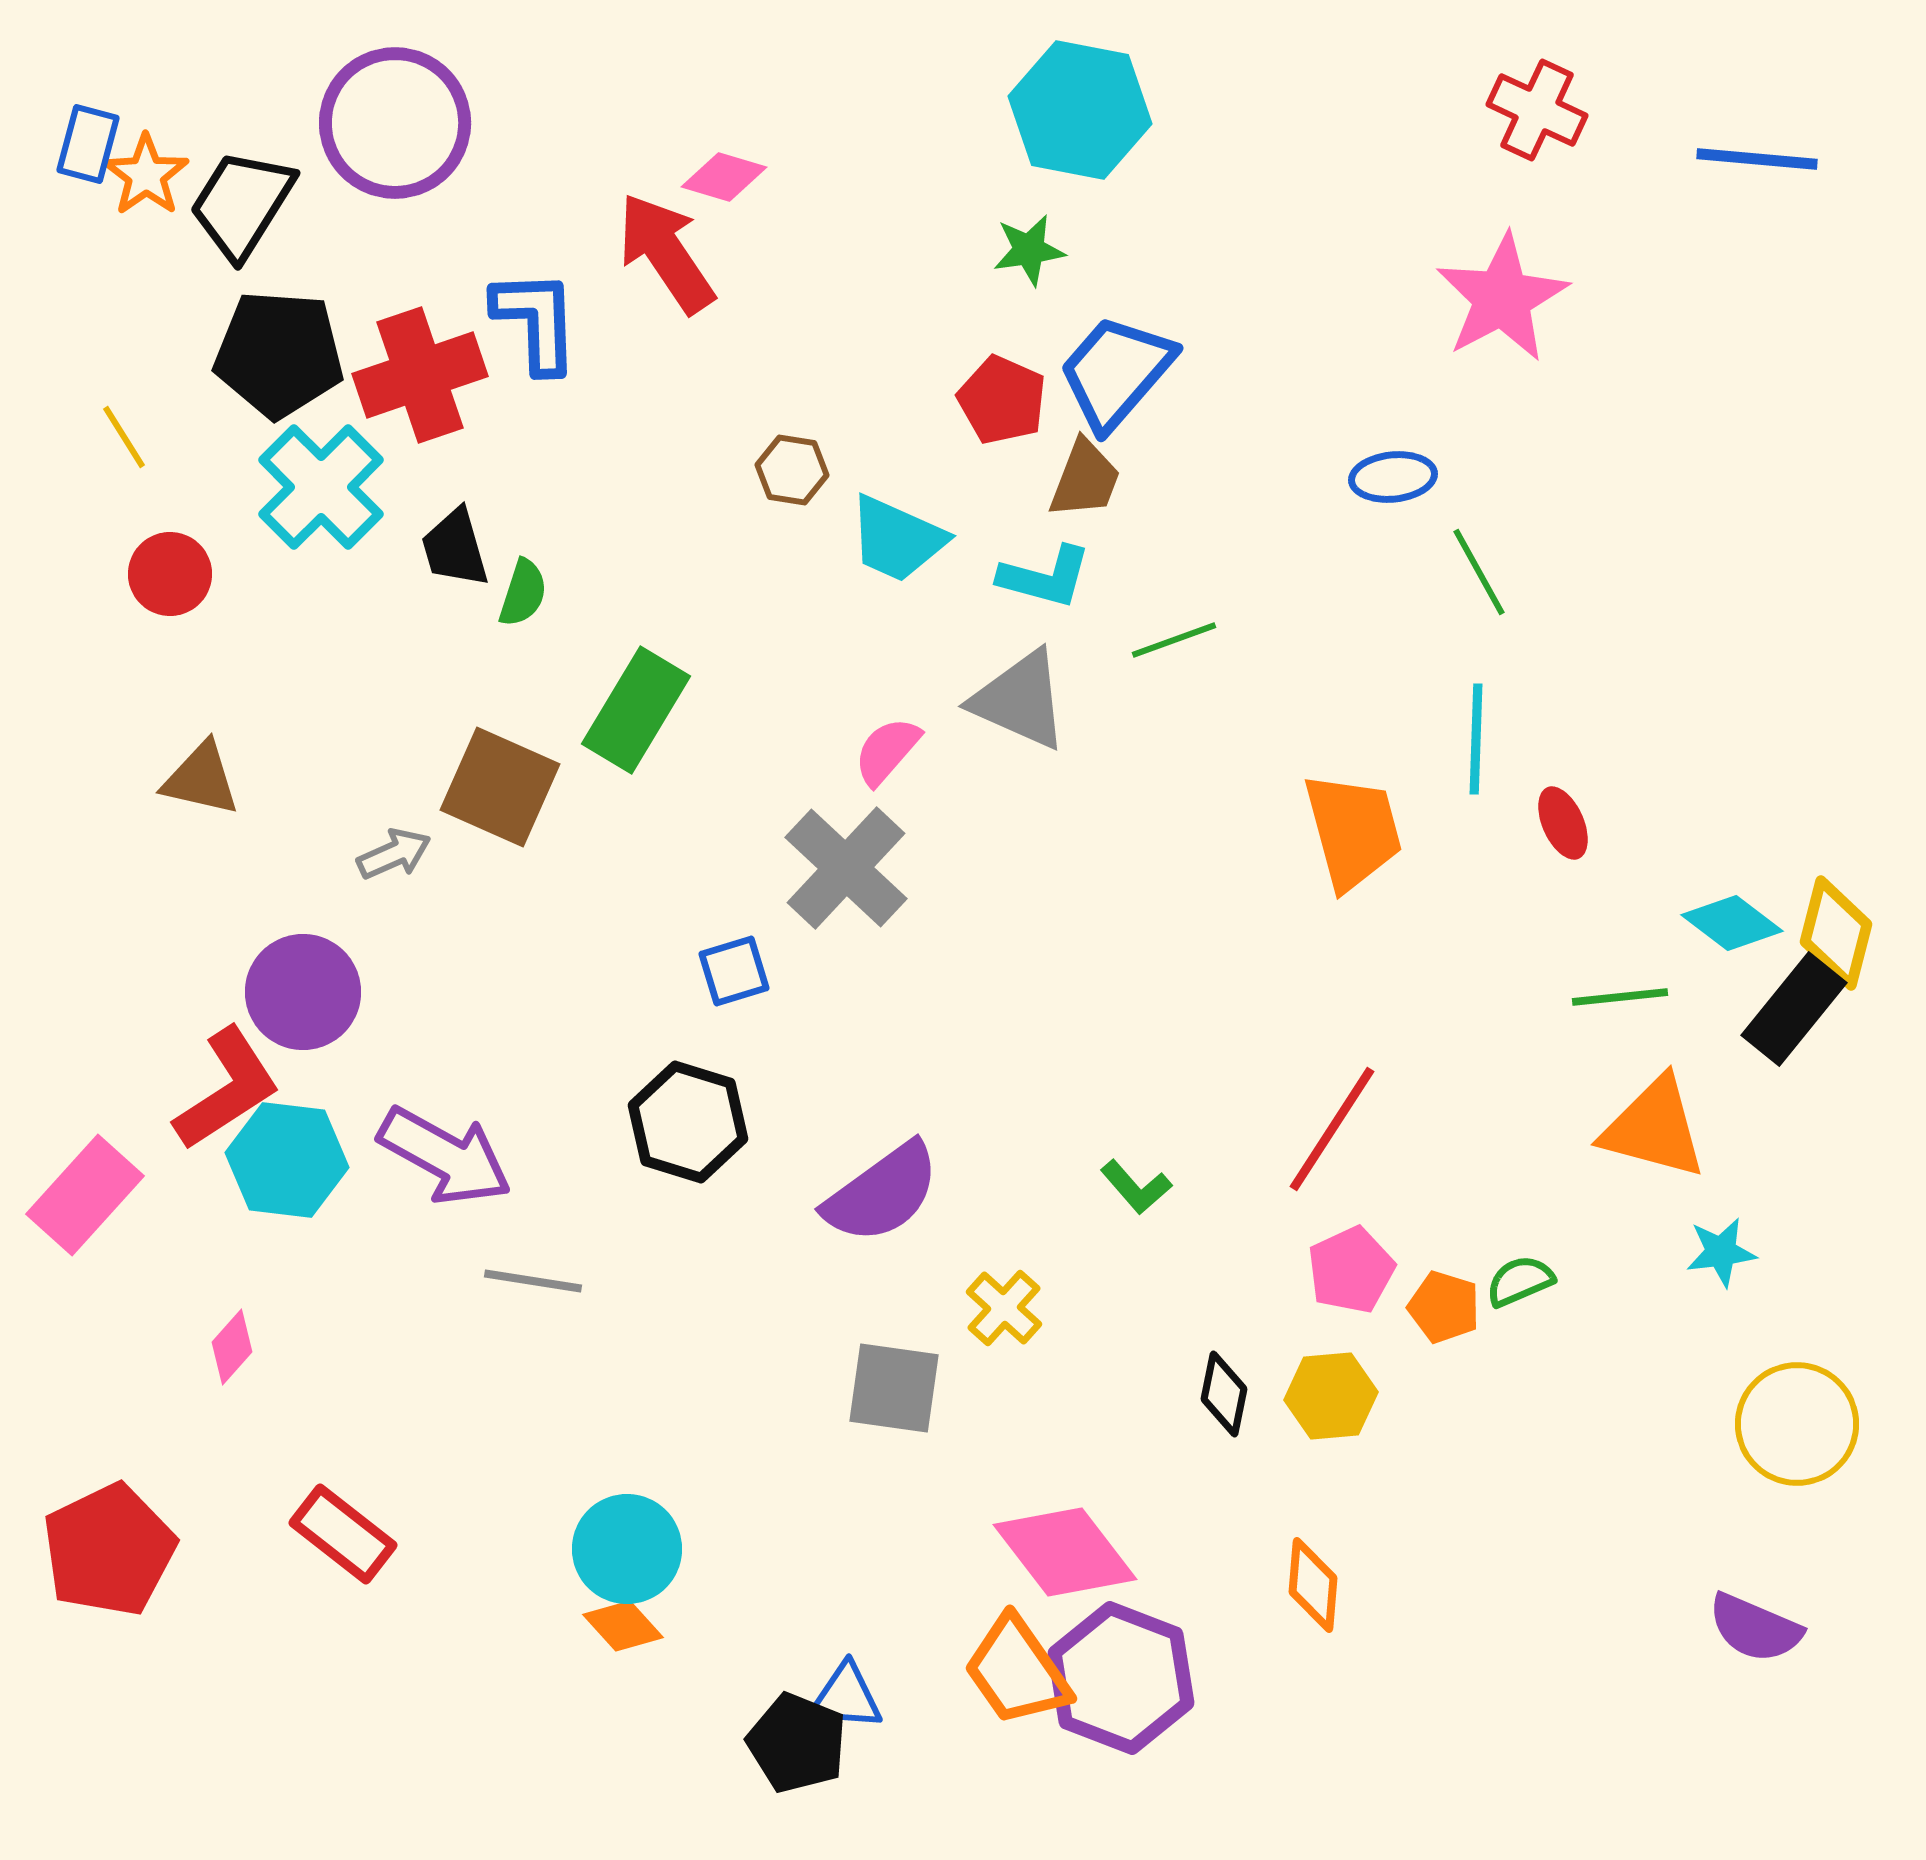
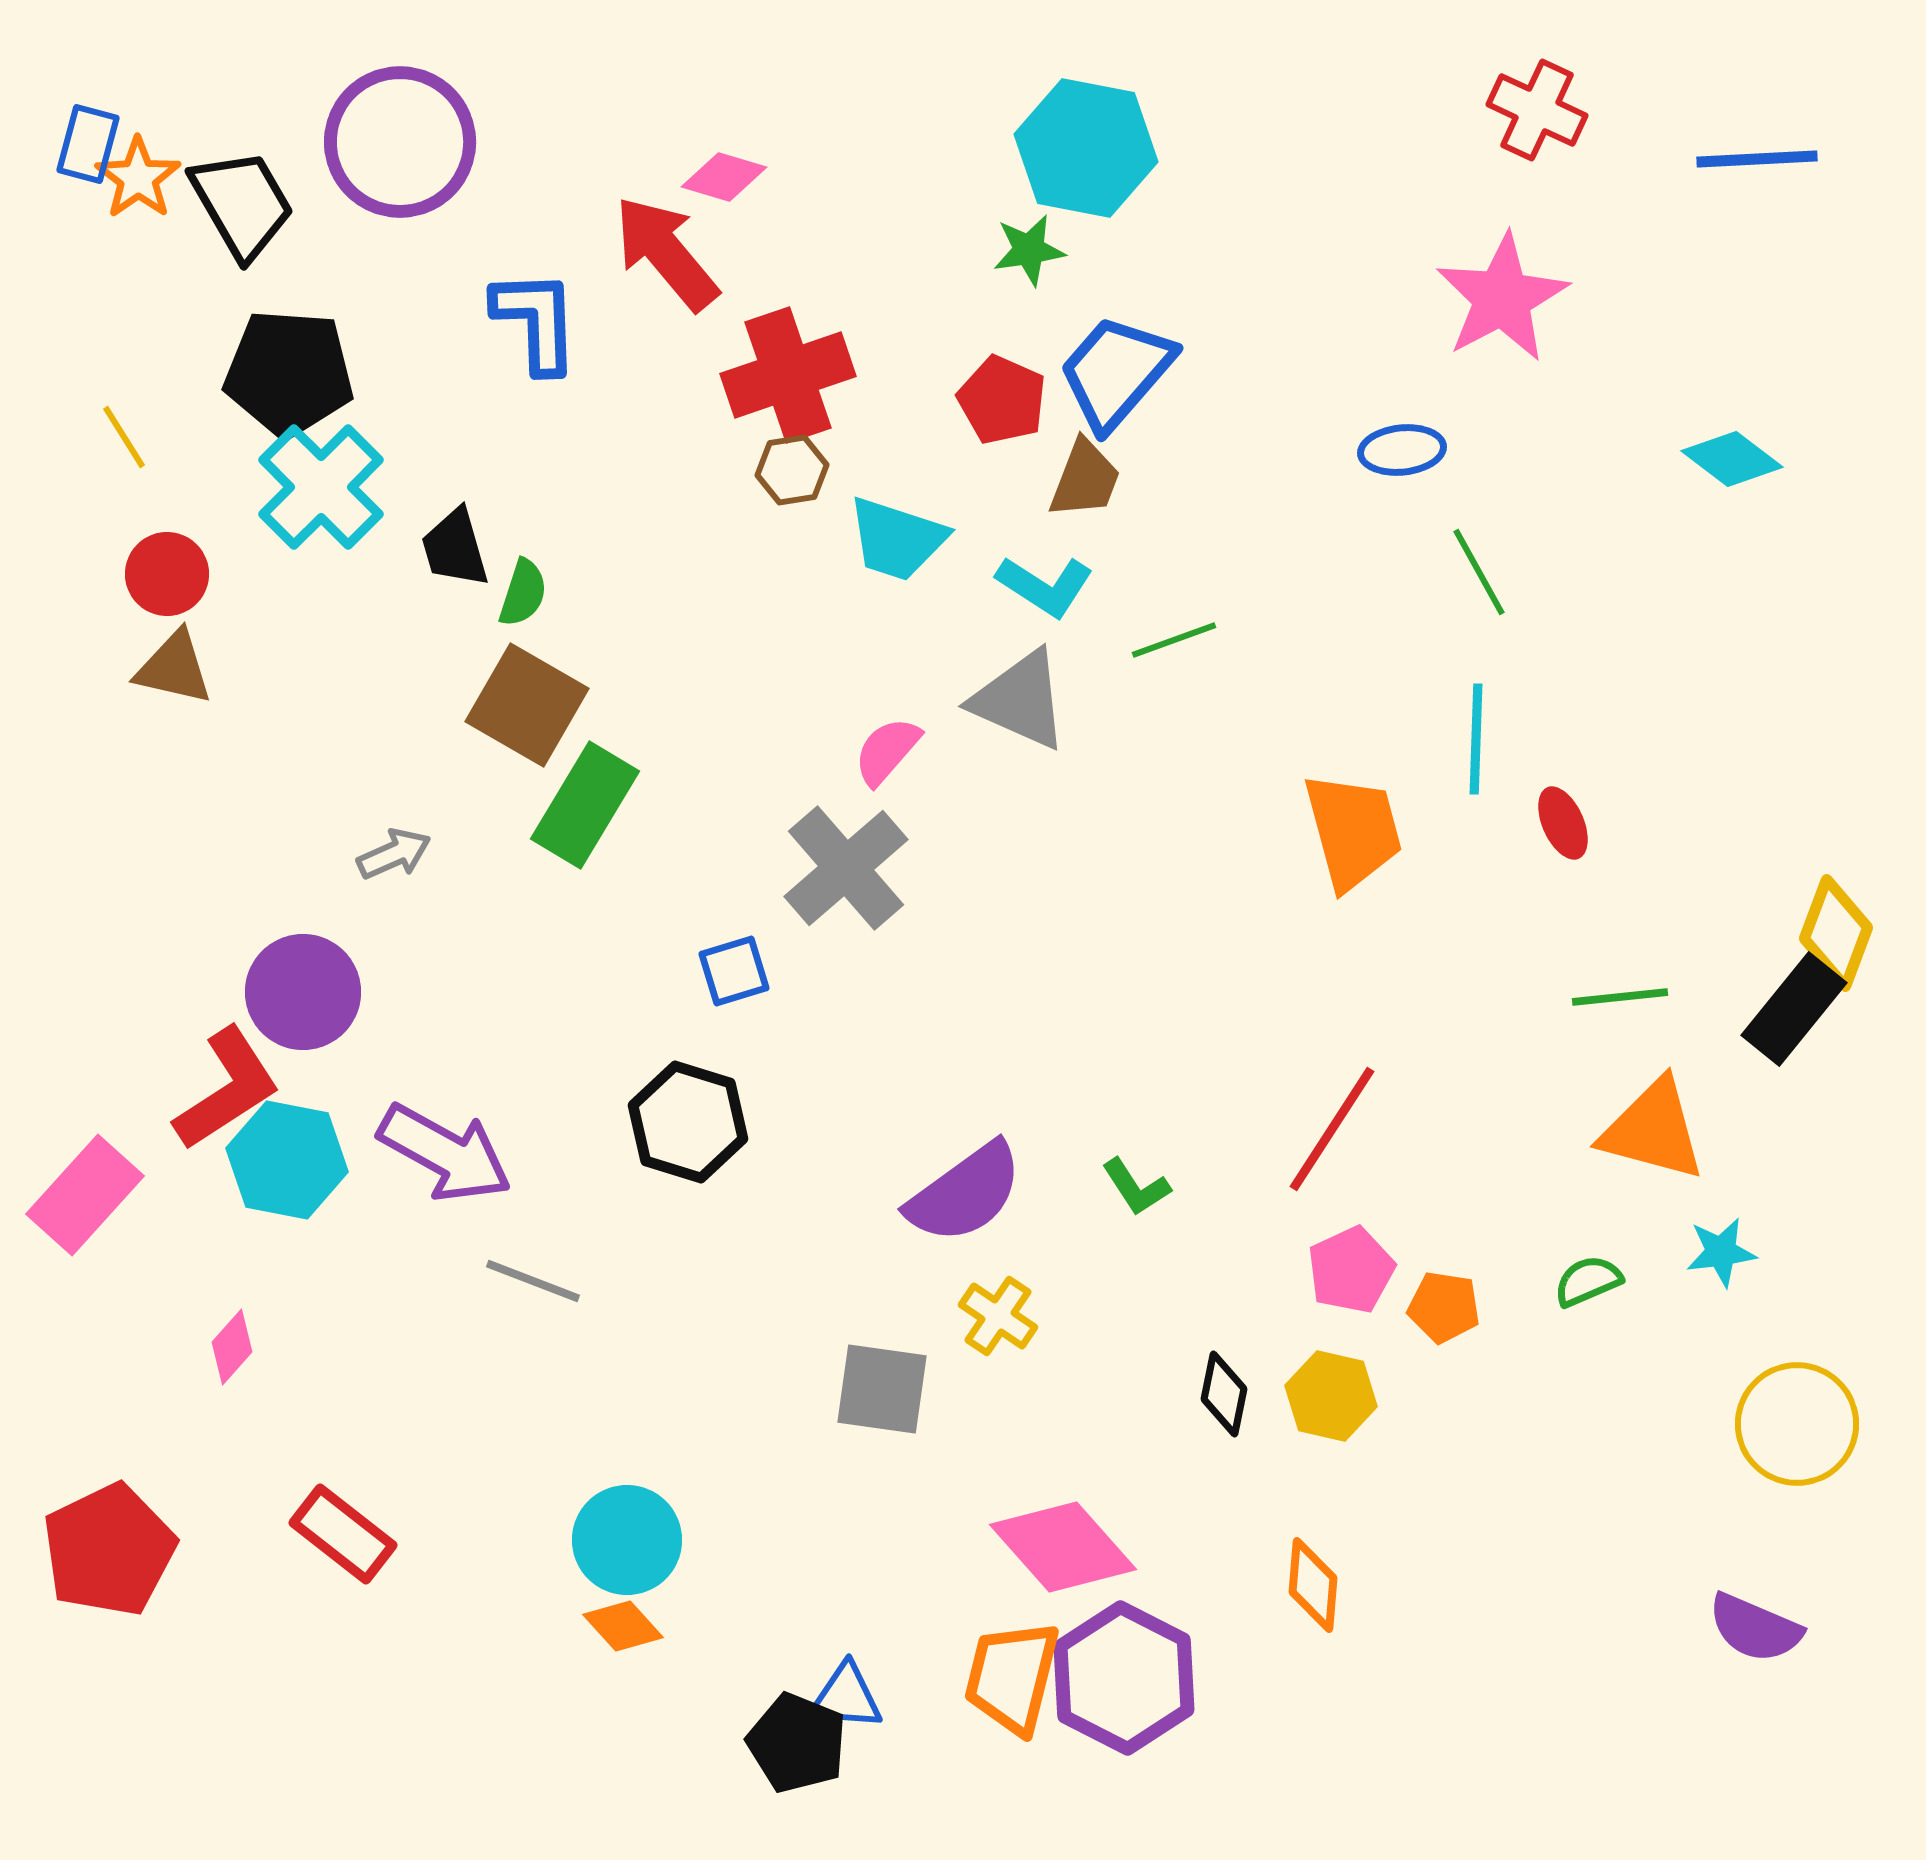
cyan hexagon at (1080, 110): moved 6 px right, 38 px down
purple circle at (395, 123): moved 5 px right, 19 px down
blue line at (1757, 159): rotated 8 degrees counterclockwise
orange star at (146, 175): moved 8 px left, 3 px down
black trapezoid at (242, 204): rotated 118 degrees clockwise
red arrow at (666, 253): rotated 6 degrees counterclockwise
black pentagon at (279, 354): moved 10 px right, 19 px down
red cross at (420, 375): moved 368 px right
brown hexagon at (792, 470): rotated 18 degrees counterclockwise
blue ellipse at (1393, 477): moved 9 px right, 27 px up
cyan trapezoid at (897, 539): rotated 6 degrees counterclockwise
red circle at (170, 574): moved 3 px left
cyan L-shape at (1045, 577): moved 9 px down; rotated 18 degrees clockwise
green rectangle at (636, 710): moved 51 px left, 95 px down
brown triangle at (201, 779): moved 27 px left, 111 px up
brown square at (500, 787): moved 27 px right, 82 px up; rotated 6 degrees clockwise
gray cross at (846, 868): rotated 6 degrees clockwise
cyan diamond at (1732, 923): moved 464 px up
yellow diamond at (1836, 933): rotated 6 degrees clockwise
orange triangle at (1654, 1128): moved 1 px left, 2 px down
purple arrow at (445, 1156): moved 3 px up
cyan hexagon at (287, 1160): rotated 4 degrees clockwise
green L-shape at (1136, 1187): rotated 8 degrees clockwise
purple semicircle at (882, 1193): moved 83 px right
gray line at (533, 1281): rotated 12 degrees clockwise
green semicircle at (1520, 1281): moved 68 px right
orange pentagon at (1444, 1307): rotated 8 degrees counterclockwise
yellow cross at (1004, 1308): moved 6 px left, 8 px down; rotated 8 degrees counterclockwise
gray square at (894, 1388): moved 12 px left, 1 px down
yellow hexagon at (1331, 1396): rotated 18 degrees clockwise
cyan circle at (627, 1549): moved 9 px up
pink diamond at (1065, 1552): moved 2 px left, 5 px up; rotated 4 degrees counterclockwise
orange trapezoid at (1017, 1671): moved 5 px left, 6 px down; rotated 49 degrees clockwise
purple hexagon at (1121, 1678): moved 3 px right; rotated 6 degrees clockwise
